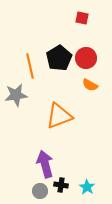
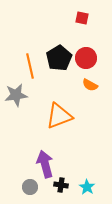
gray circle: moved 10 px left, 4 px up
